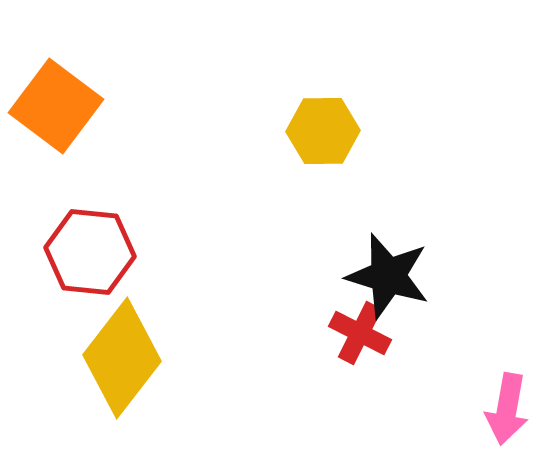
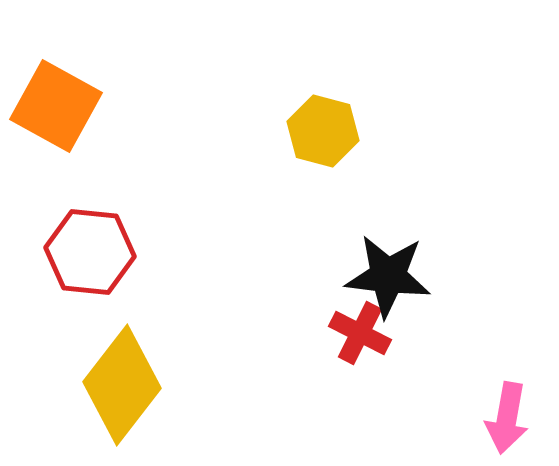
orange square: rotated 8 degrees counterclockwise
yellow hexagon: rotated 16 degrees clockwise
black star: rotated 10 degrees counterclockwise
yellow diamond: moved 27 px down
pink arrow: moved 9 px down
